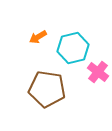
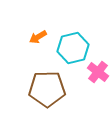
brown pentagon: rotated 9 degrees counterclockwise
